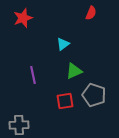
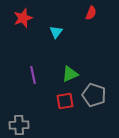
cyan triangle: moved 7 px left, 12 px up; rotated 16 degrees counterclockwise
green triangle: moved 4 px left, 3 px down
